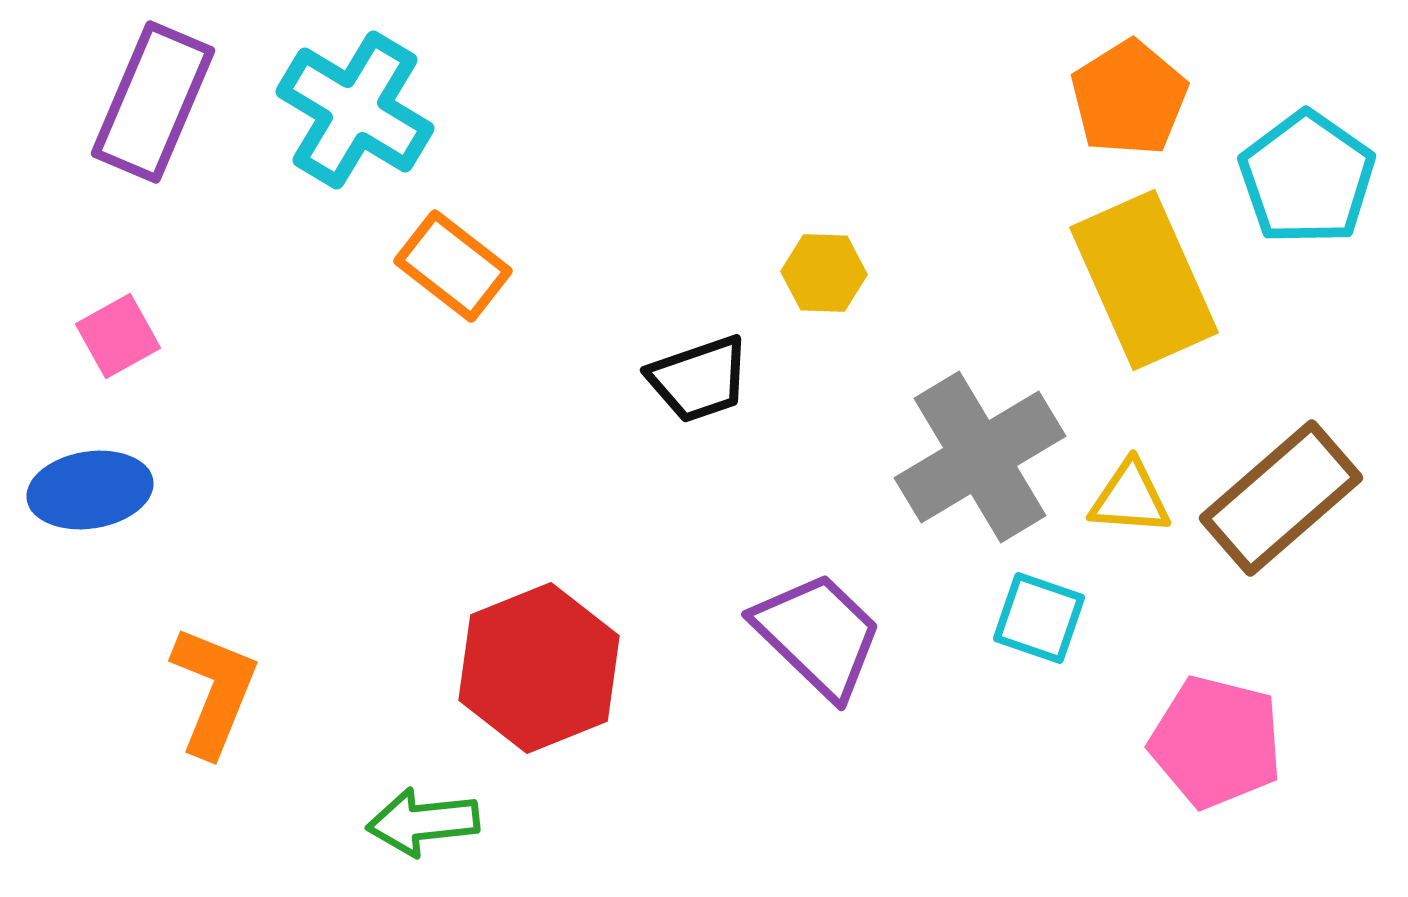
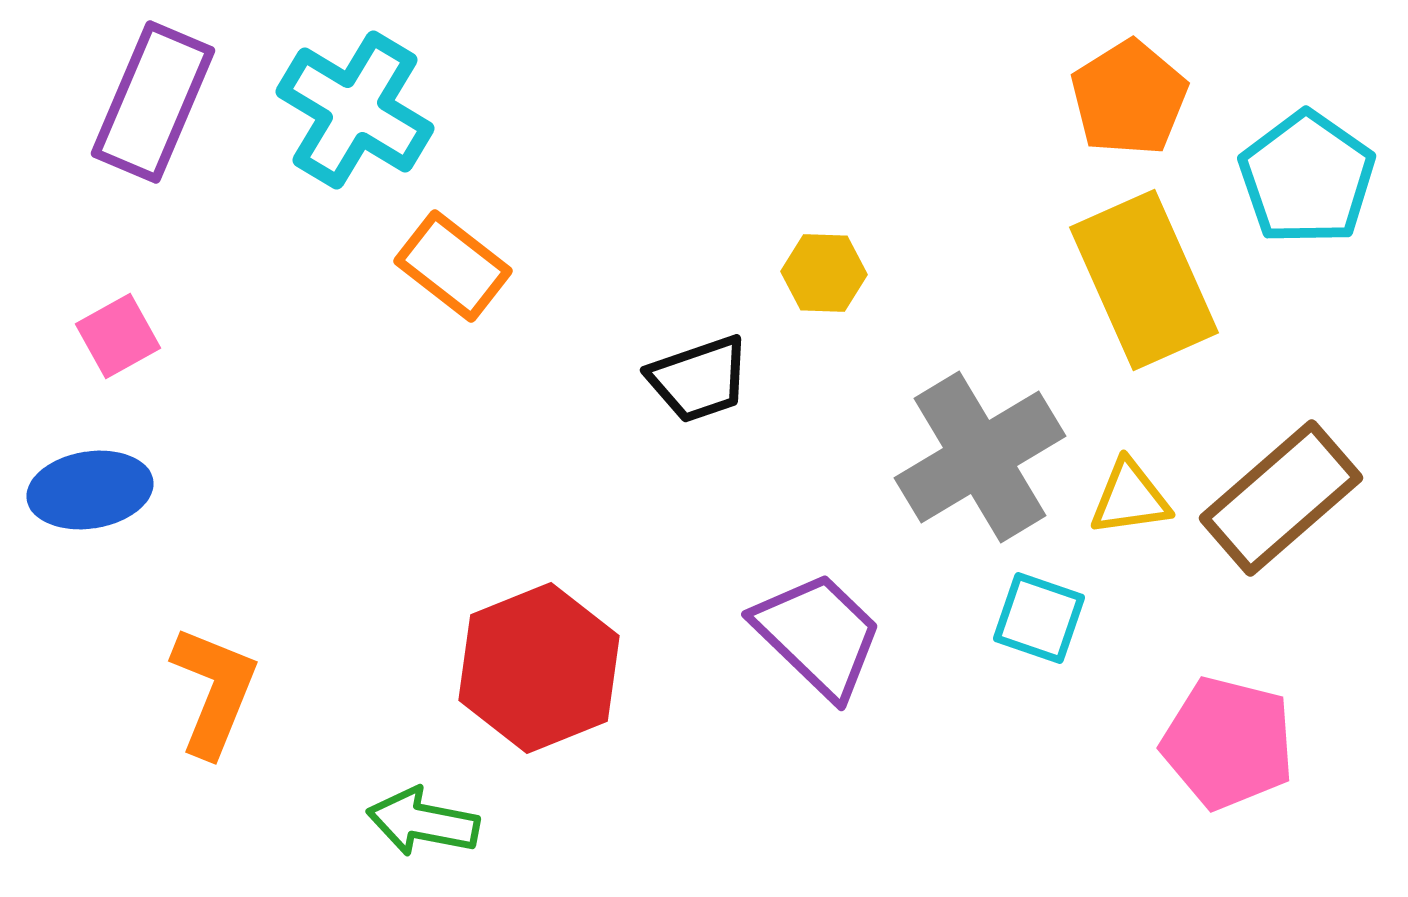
yellow triangle: rotated 12 degrees counterclockwise
pink pentagon: moved 12 px right, 1 px down
green arrow: rotated 17 degrees clockwise
